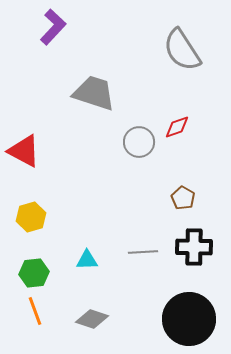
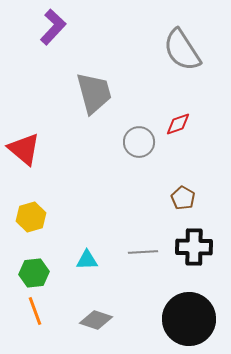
gray trapezoid: rotated 57 degrees clockwise
red diamond: moved 1 px right, 3 px up
red triangle: moved 2 px up; rotated 12 degrees clockwise
gray diamond: moved 4 px right, 1 px down
